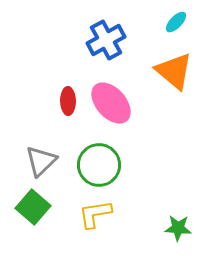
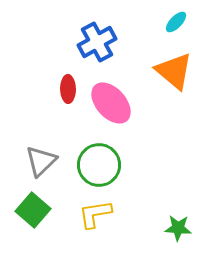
blue cross: moved 9 px left, 2 px down
red ellipse: moved 12 px up
green square: moved 3 px down
